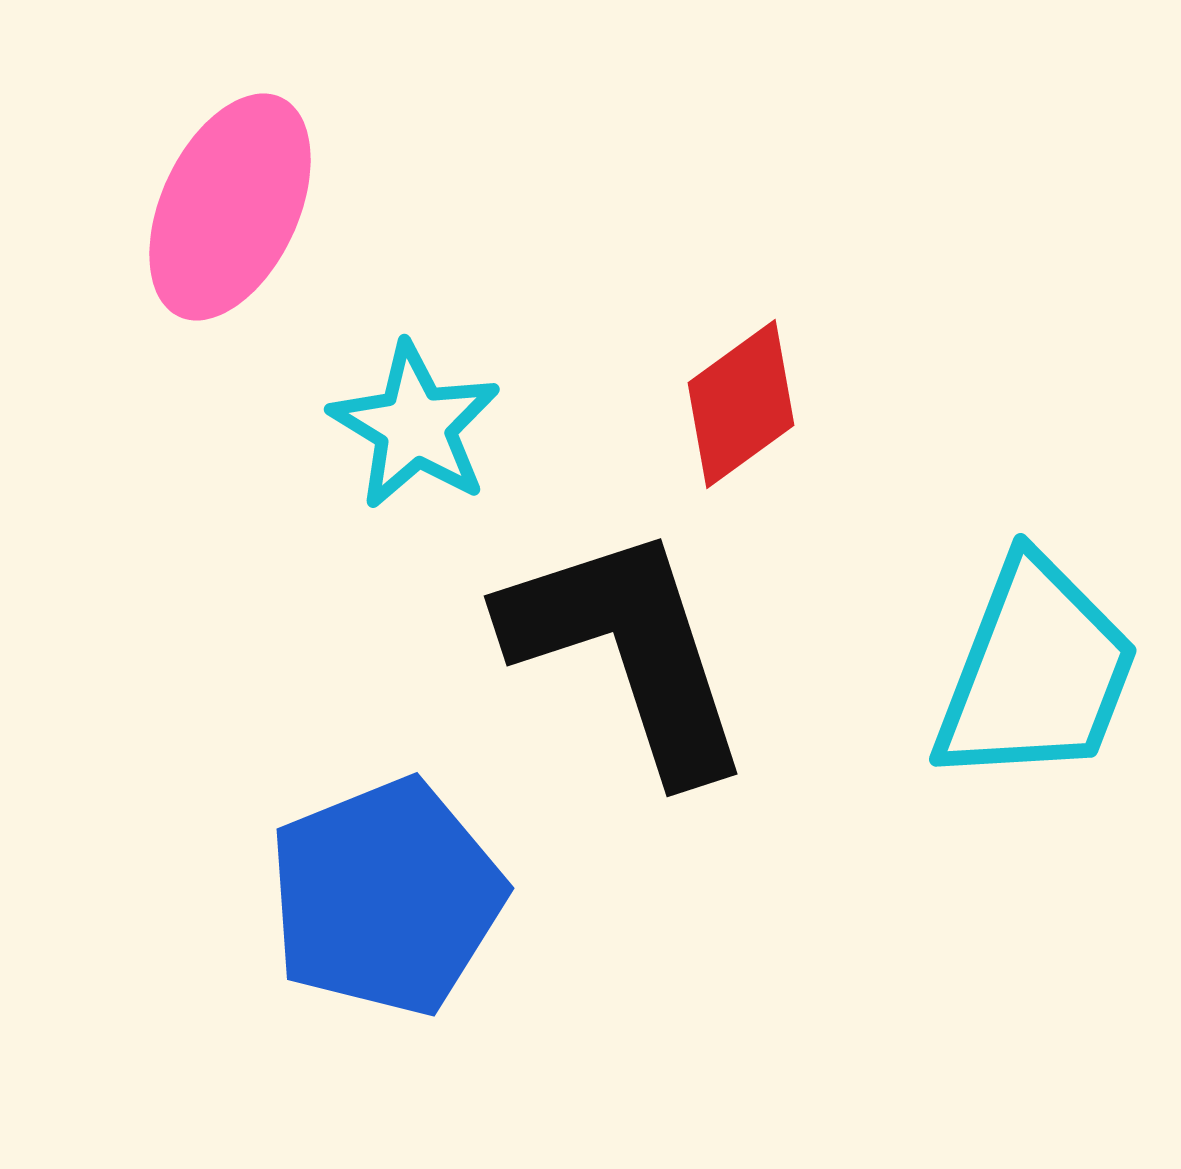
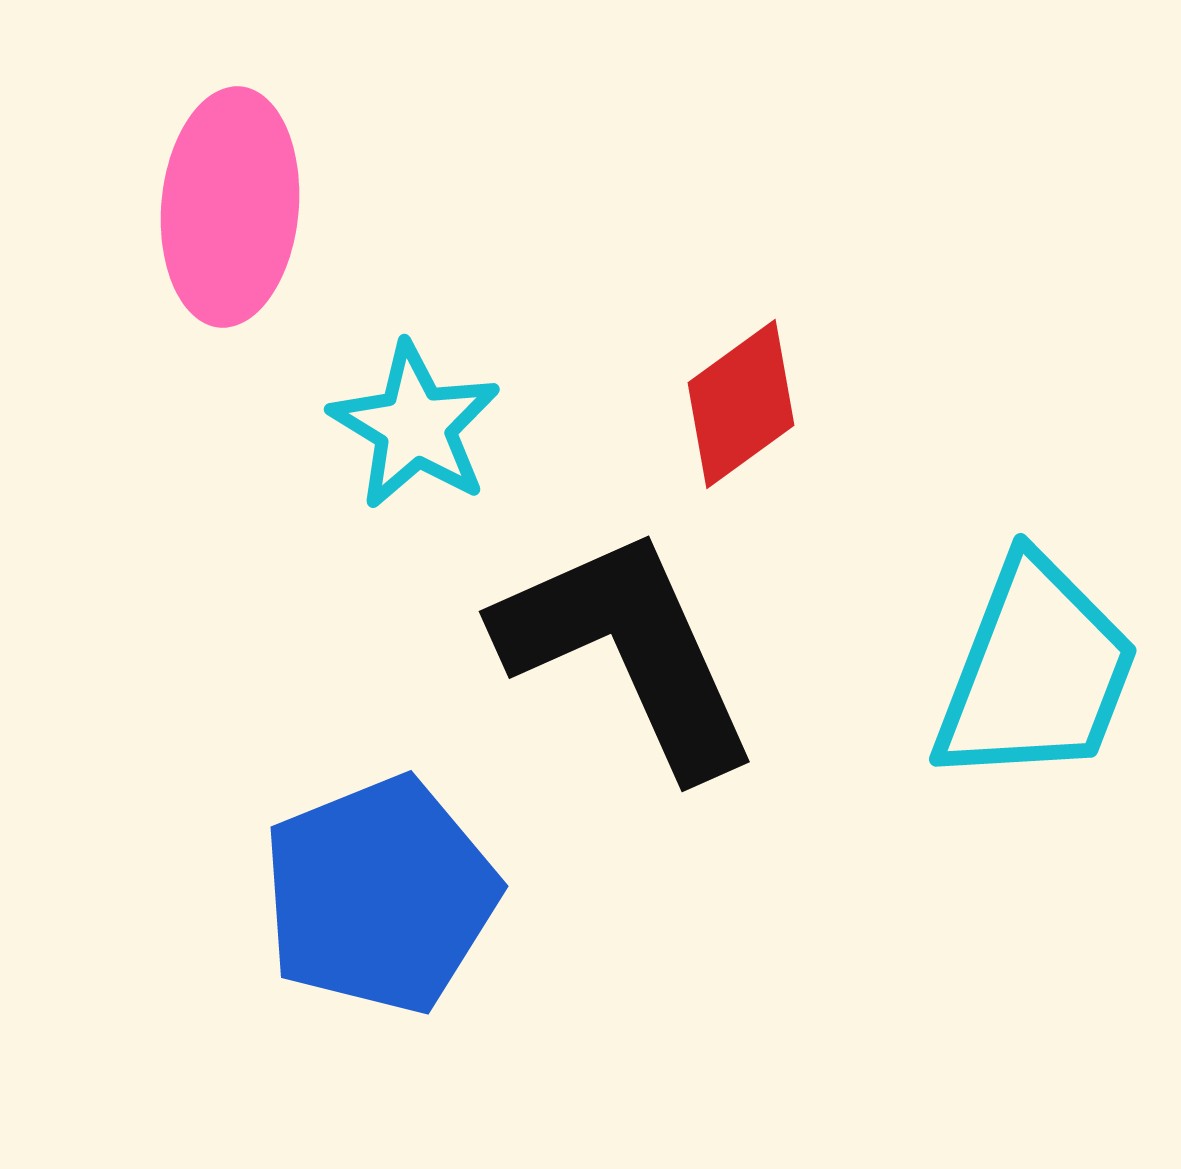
pink ellipse: rotated 20 degrees counterclockwise
black L-shape: rotated 6 degrees counterclockwise
blue pentagon: moved 6 px left, 2 px up
